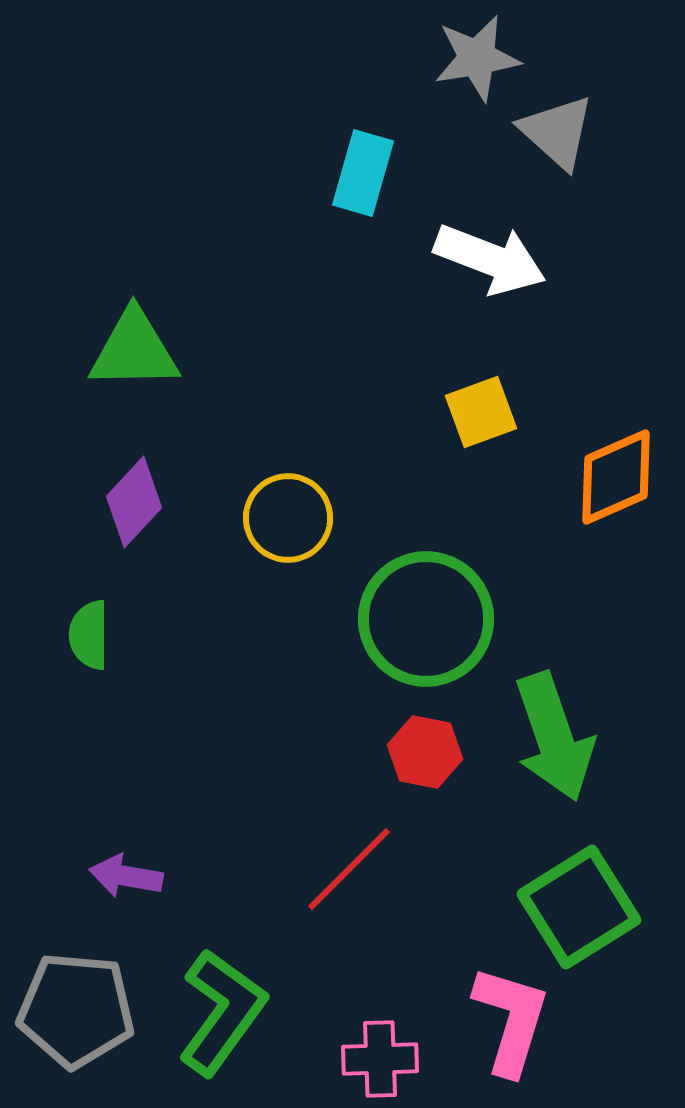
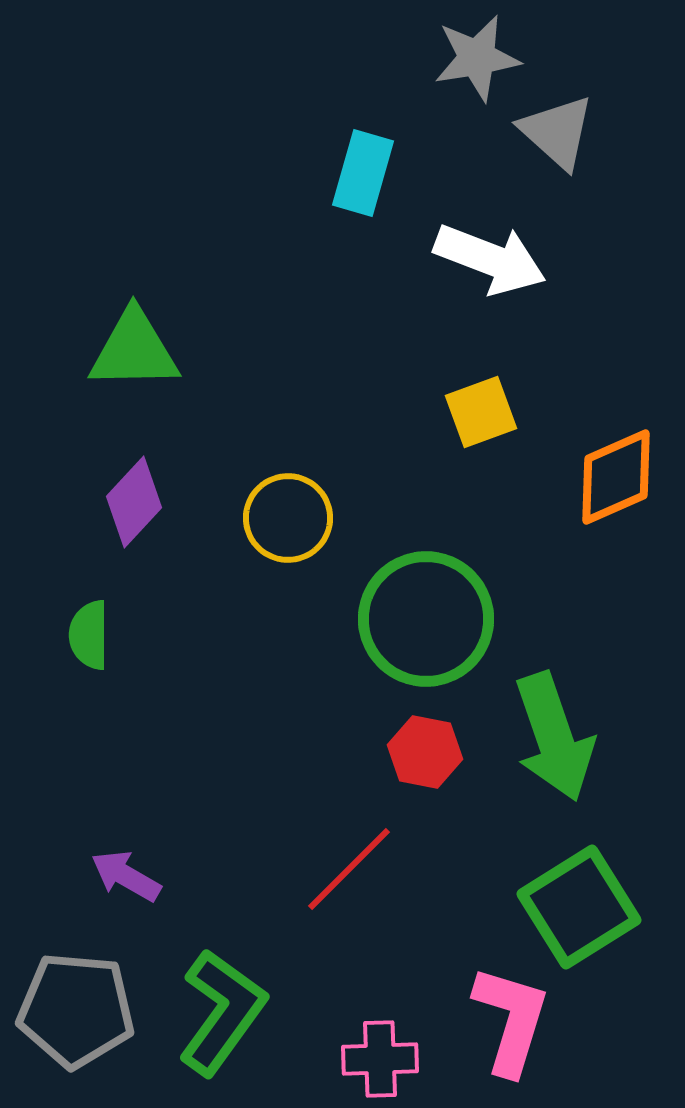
purple arrow: rotated 20 degrees clockwise
